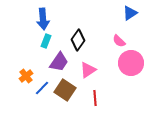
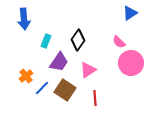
blue arrow: moved 19 px left
pink semicircle: moved 1 px down
